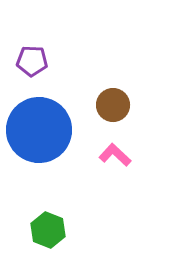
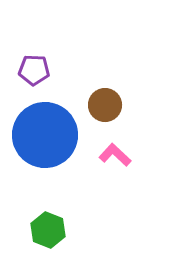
purple pentagon: moved 2 px right, 9 px down
brown circle: moved 8 px left
blue circle: moved 6 px right, 5 px down
